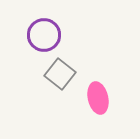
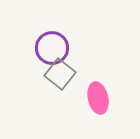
purple circle: moved 8 px right, 13 px down
